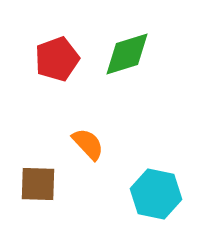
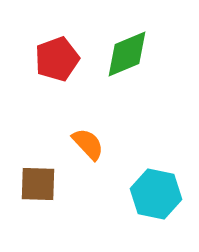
green diamond: rotated 6 degrees counterclockwise
